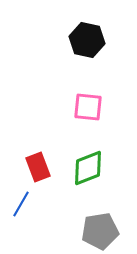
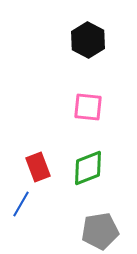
black hexagon: moved 1 px right; rotated 16 degrees clockwise
